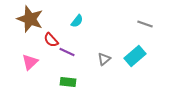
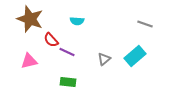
cyan semicircle: rotated 56 degrees clockwise
pink triangle: moved 1 px left, 1 px up; rotated 30 degrees clockwise
